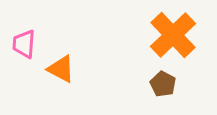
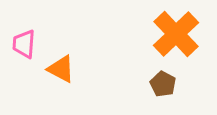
orange cross: moved 3 px right, 1 px up
